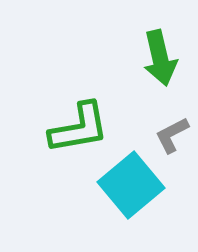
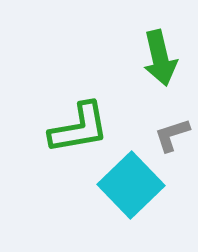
gray L-shape: rotated 9 degrees clockwise
cyan square: rotated 4 degrees counterclockwise
